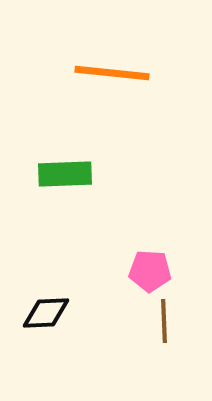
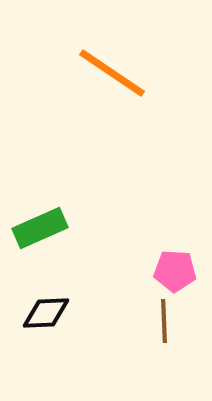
orange line: rotated 28 degrees clockwise
green rectangle: moved 25 px left, 54 px down; rotated 22 degrees counterclockwise
pink pentagon: moved 25 px right
